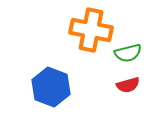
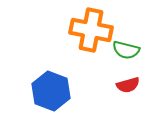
green semicircle: moved 2 px left, 3 px up; rotated 28 degrees clockwise
blue hexagon: moved 4 px down
